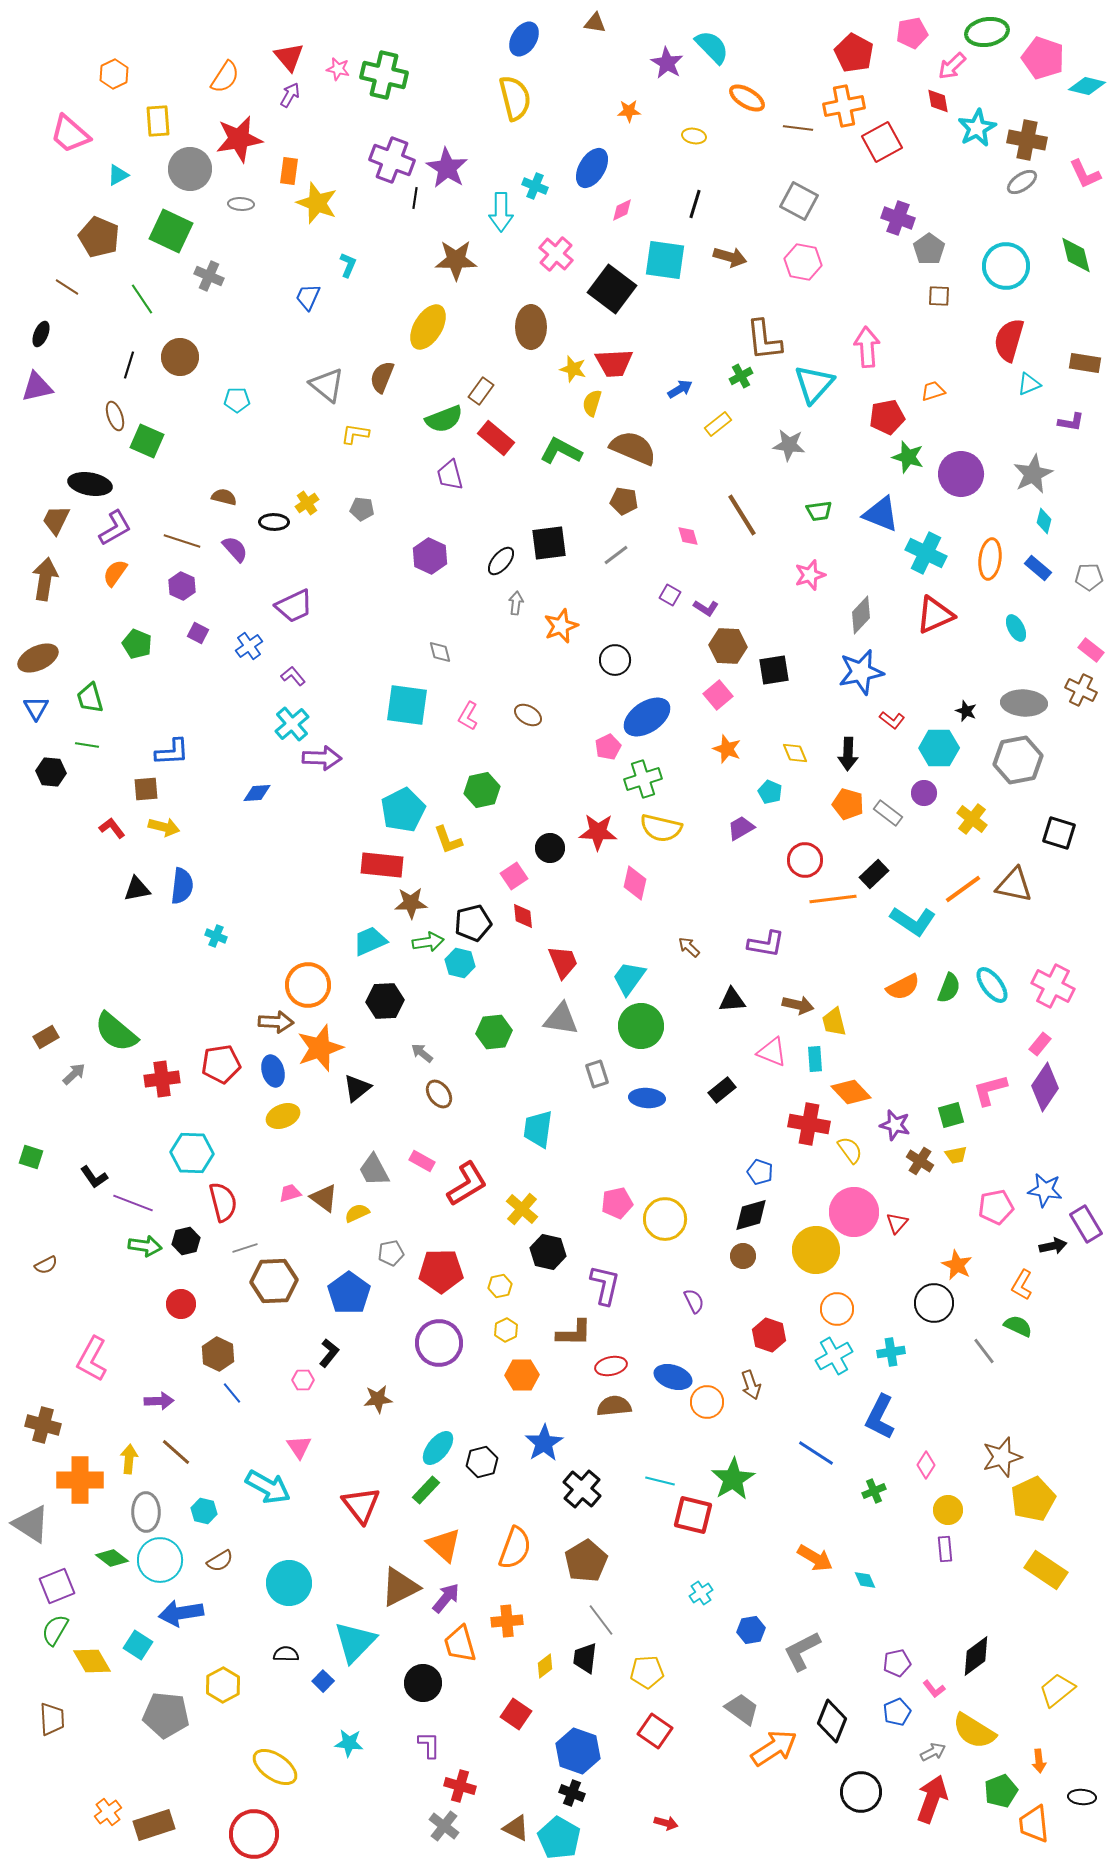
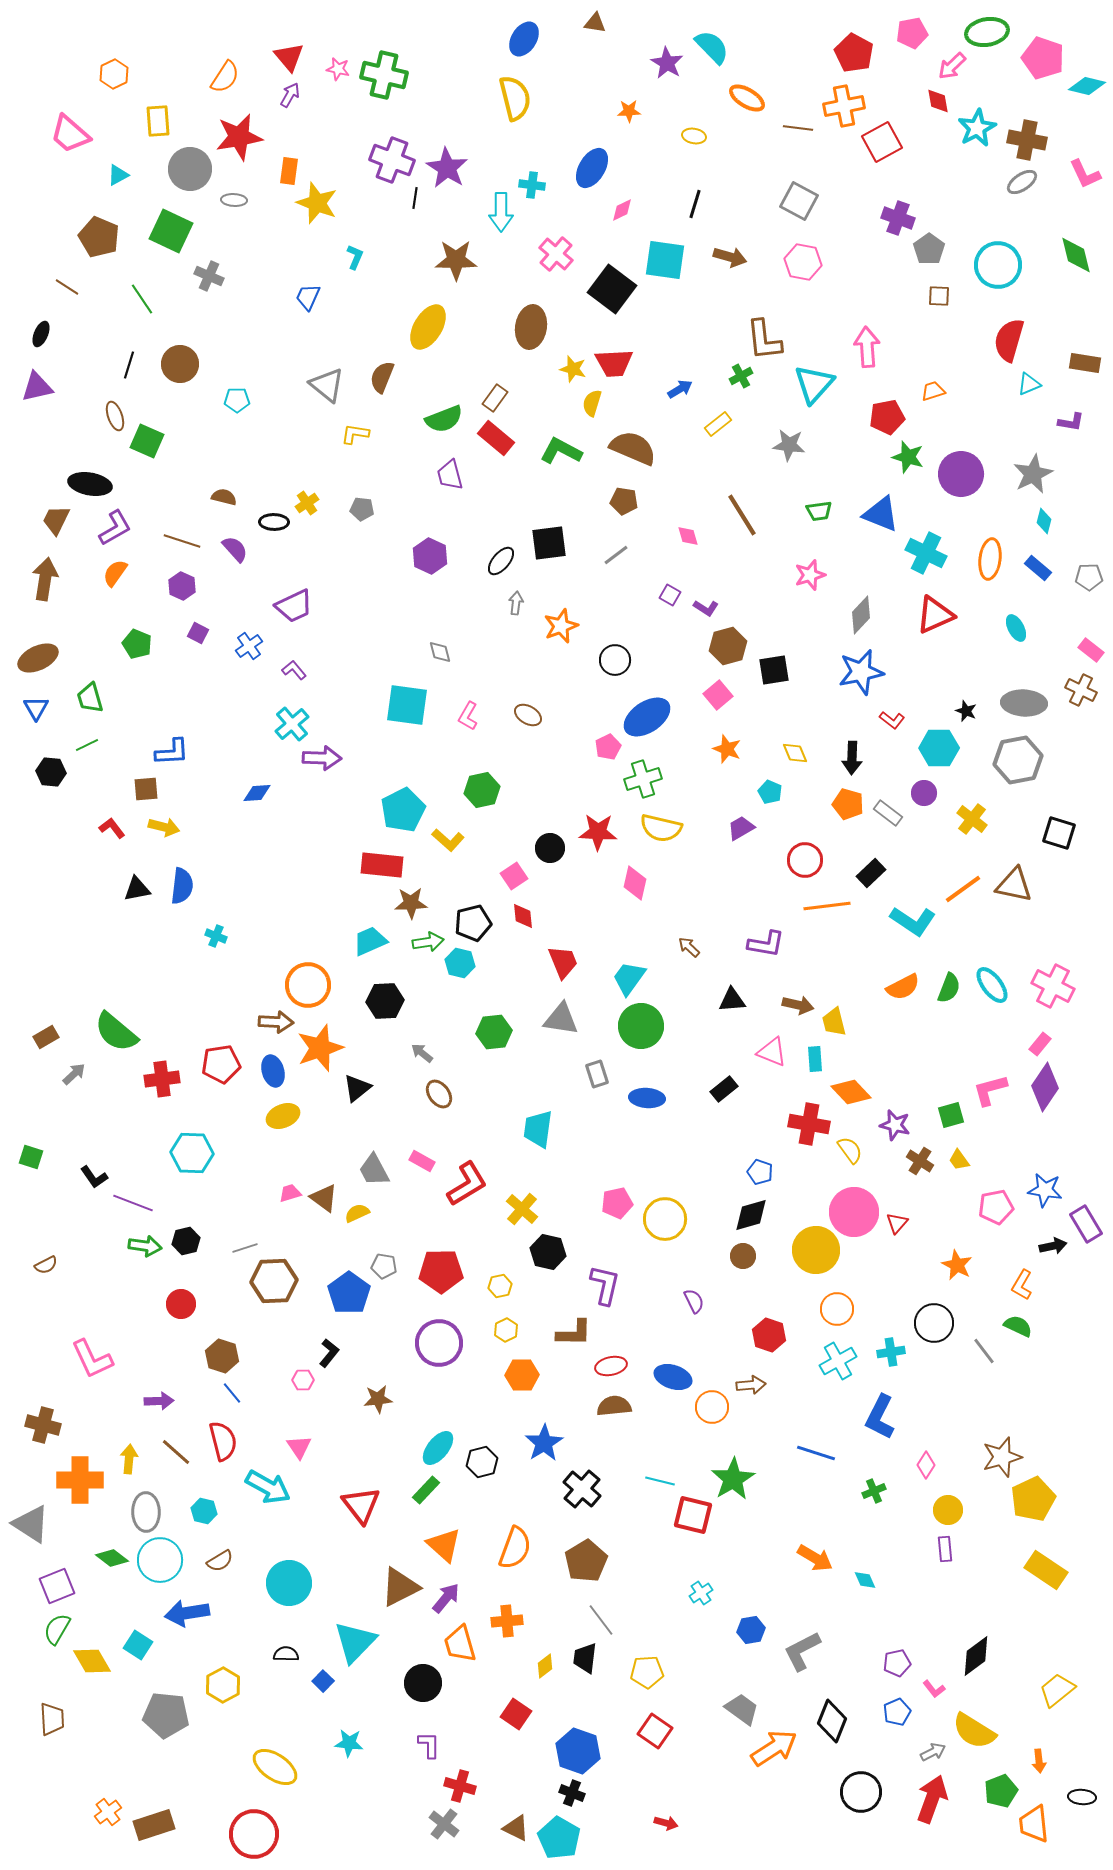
red star at (239, 139): moved 2 px up
cyan cross at (535, 186): moved 3 px left, 1 px up; rotated 15 degrees counterclockwise
gray ellipse at (241, 204): moved 7 px left, 4 px up
cyan L-shape at (348, 265): moved 7 px right, 8 px up
cyan circle at (1006, 266): moved 8 px left, 1 px up
brown ellipse at (531, 327): rotated 9 degrees clockwise
brown circle at (180, 357): moved 7 px down
brown rectangle at (481, 391): moved 14 px right, 7 px down
brown hexagon at (728, 646): rotated 18 degrees counterclockwise
purple L-shape at (293, 676): moved 1 px right, 6 px up
green line at (87, 745): rotated 35 degrees counterclockwise
black arrow at (848, 754): moved 4 px right, 4 px down
yellow L-shape at (448, 840): rotated 28 degrees counterclockwise
black rectangle at (874, 874): moved 3 px left, 1 px up
orange line at (833, 899): moved 6 px left, 7 px down
black rectangle at (722, 1090): moved 2 px right, 1 px up
yellow trapezoid at (956, 1155): moved 3 px right, 5 px down; rotated 65 degrees clockwise
red semicircle at (223, 1202): moved 239 px down
gray pentagon at (391, 1253): moved 7 px left, 13 px down; rotated 20 degrees clockwise
black circle at (934, 1303): moved 20 px down
brown hexagon at (218, 1354): moved 4 px right, 2 px down; rotated 8 degrees counterclockwise
cyan cross at (834, 1356): moved 4 px right, 5 px down
pink L-shape at (92, 1359): rotated 54 degrees counterclockwise
brown arrow at (751, 1385): rotated 76 degrees counterclockwise
orange circle at (707, 1402): moved 5 px right, 5 px down
blue line at (816, 1453): rotated 15 degrees counterclockwise
blue arrow at (181, 1613): moved 6 px right
green semicircle at (55, 1630): moved 2 px right, 1 px up
gray cross at (444, 1826): moved 2 px up
